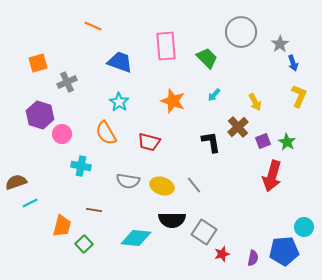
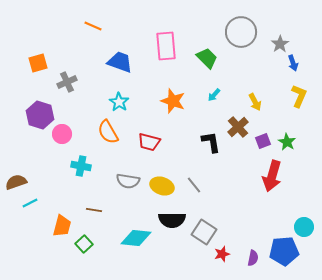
orange semicircle: moved 2 px right, 1 px up
